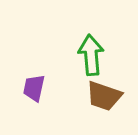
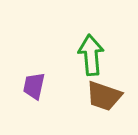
purple trapezoid: moved 2 px up
